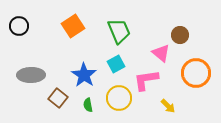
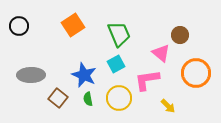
orange square: moved 1 px up
green trapezoid: moved 3 px down
blue star: rotated 10 degrees counterclockwise
pink L-shape: moved 1 px right
green semicircle: moved 6 px up
